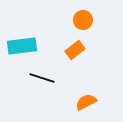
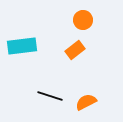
black line: moved 8 px right, 18 px down
